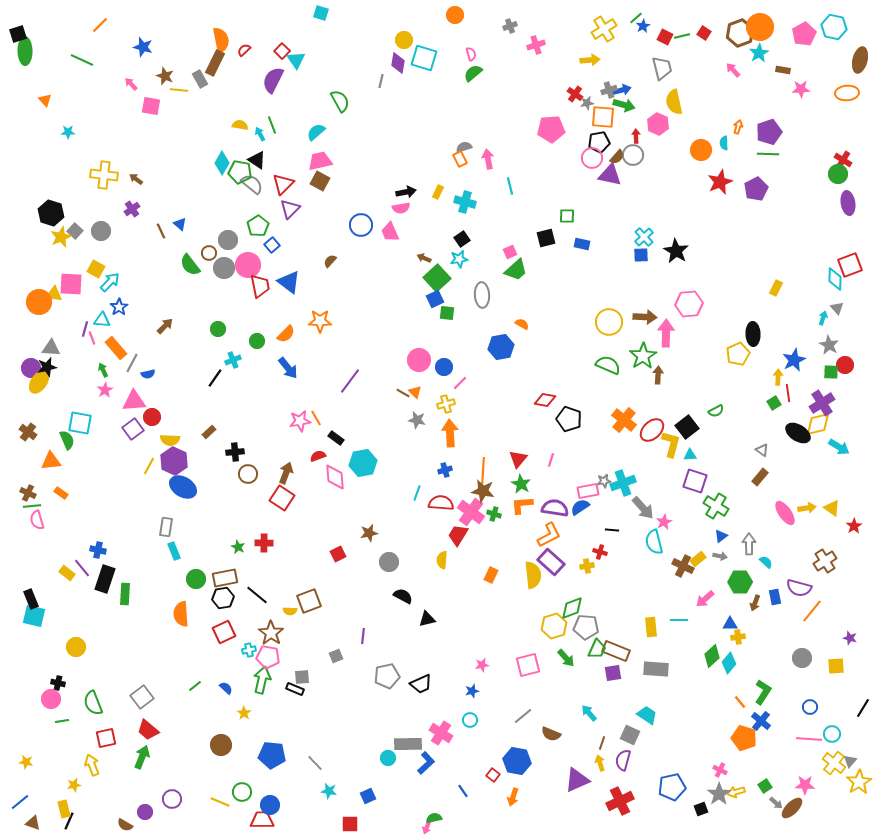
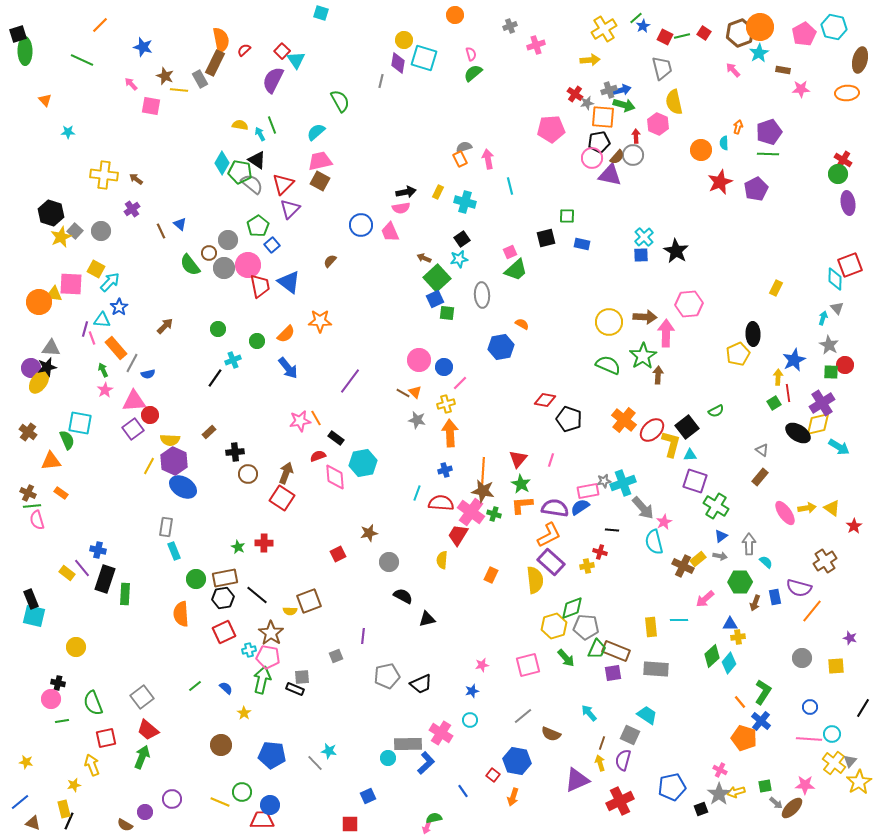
red circle at (152, 417): moved 2 px left, 2 px up
yellow semicircle at (533, 575): moved 2 px right, 5 px down
green square at (765, 786): rotated 24 degrees clockwise
cyan star at (329, 791): moved 40 px up
